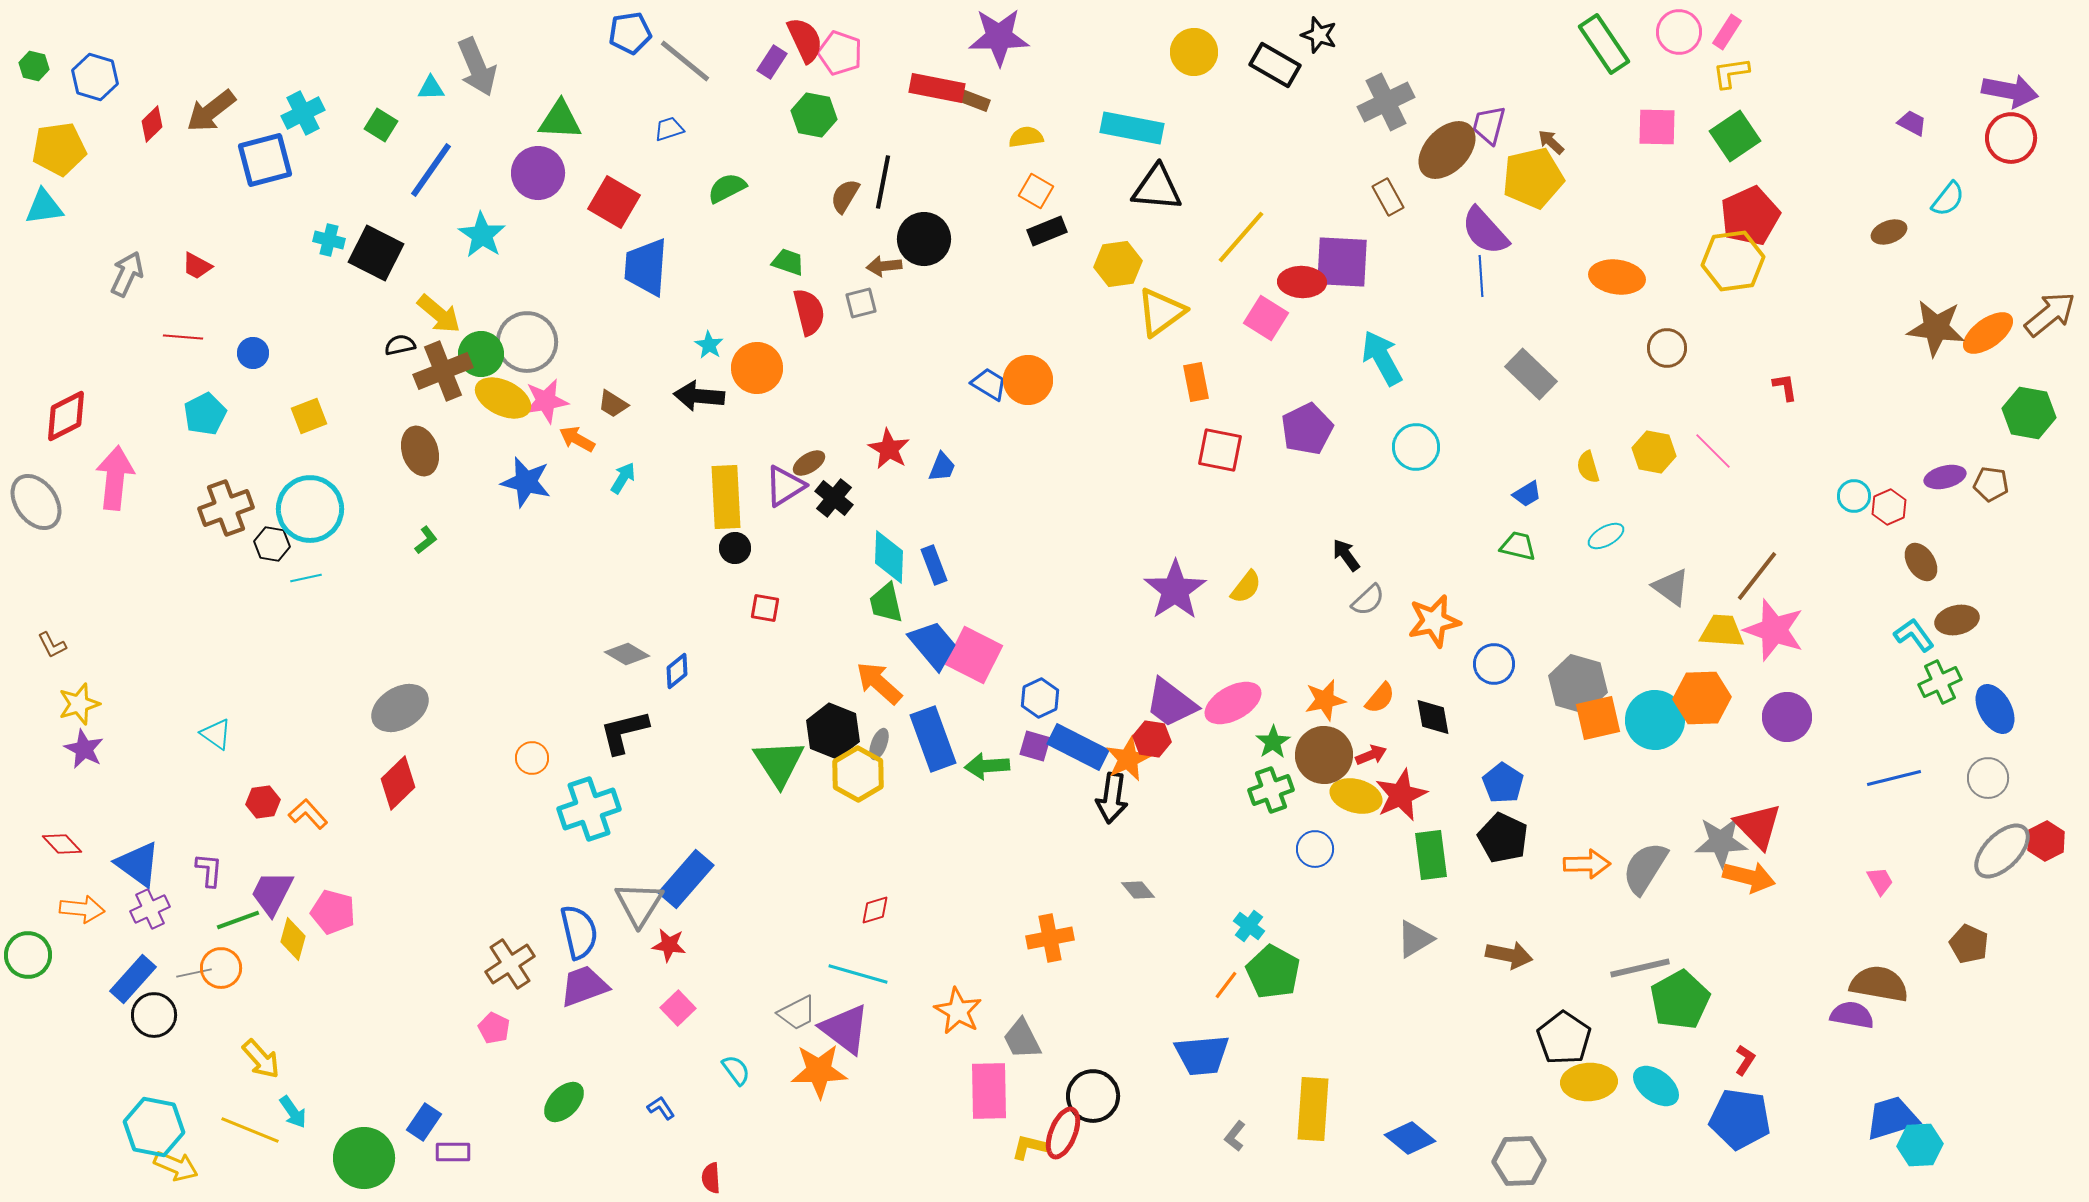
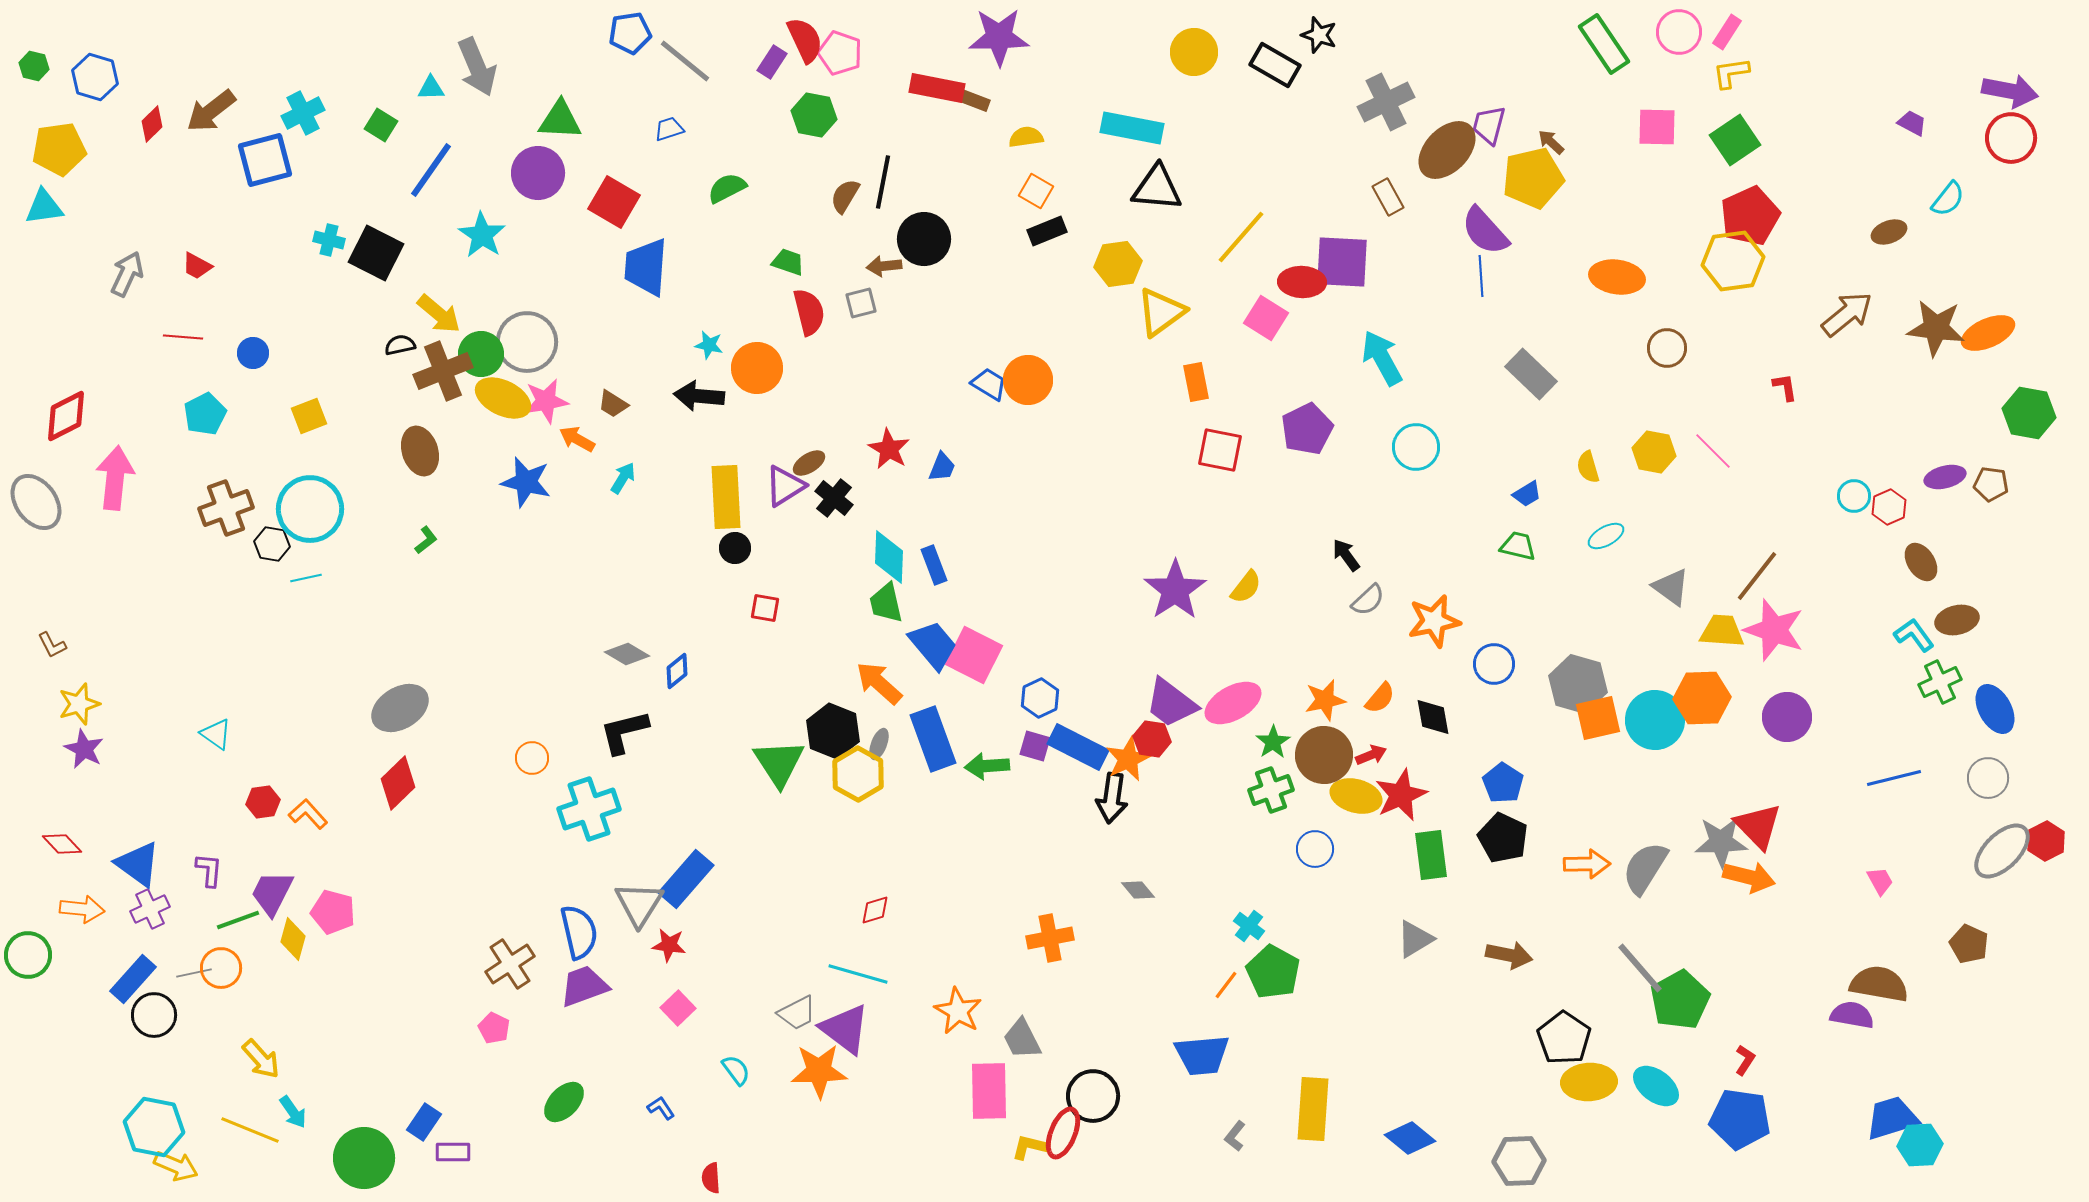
green square at (1735, 136): moved 4 px down
brown arrow at (2050, 314): moved 203 px left
orange ellipse at (1988, 333): rotated 12 degrees clockwise
cyan star at (709, 345): rotated 20 degrees counterclockwise
gray line at (1640, 968): rotated 62 degrees clockwise
